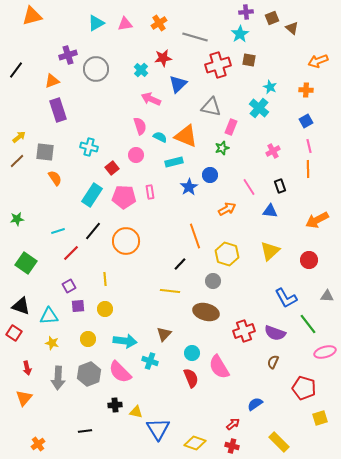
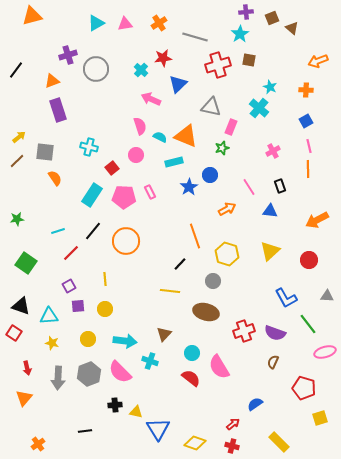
pink rectangle at (150, 192): rotated 16 degrees counterclockwise
red semicircle at (191, 378): rotated 30 degrees counterclockwise
